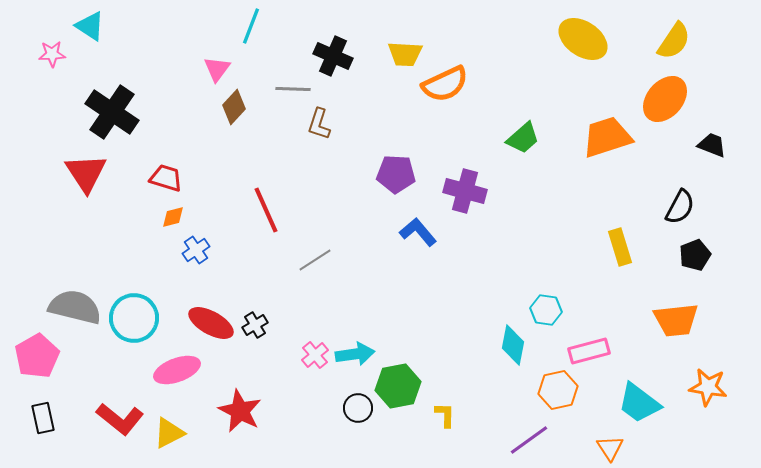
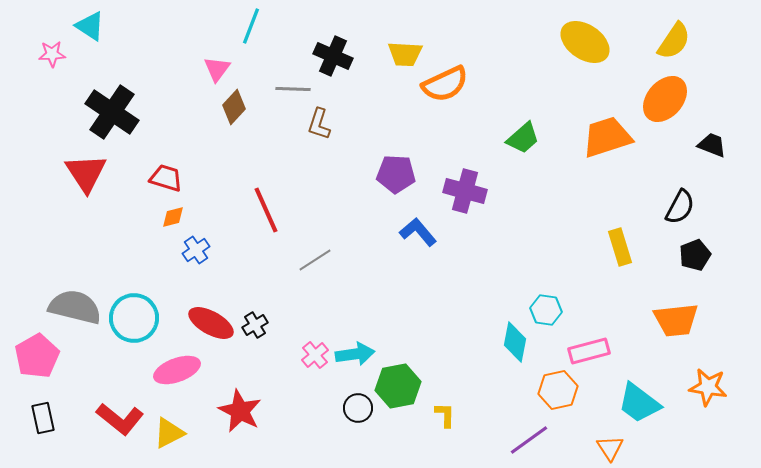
yellow ellipse at (583, 39): moved 2 px right, 3 px down
cyan diamond at (513, 345): moved 2 px right, 3 px up
